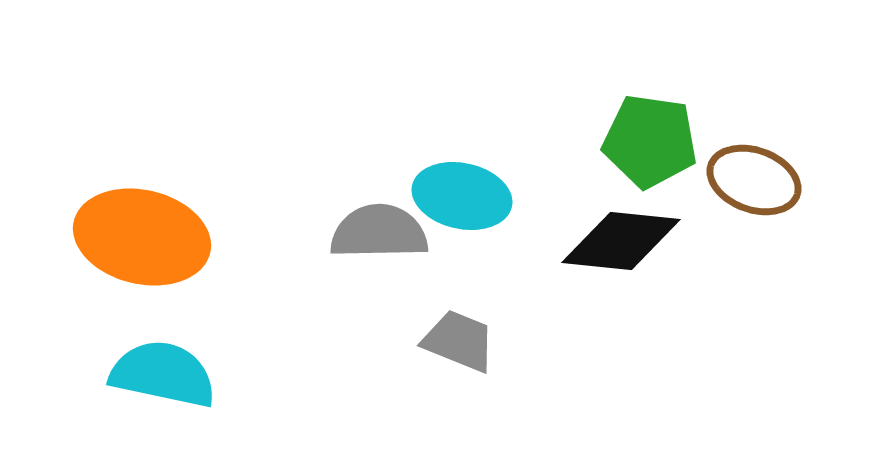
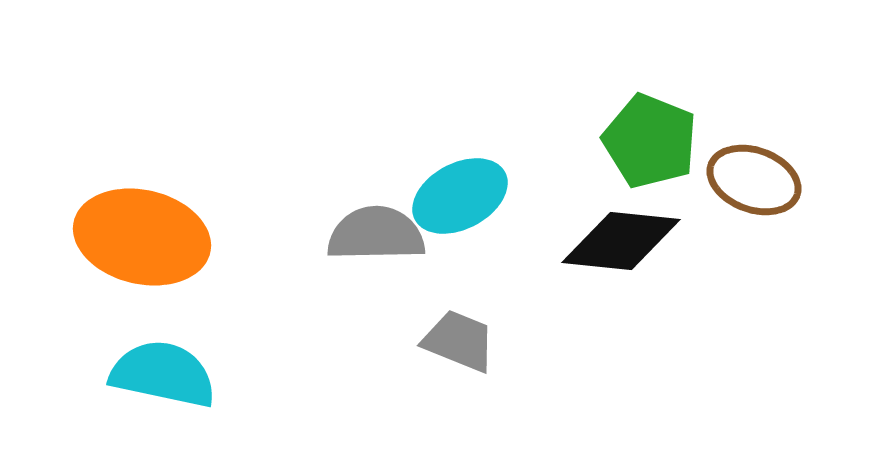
green pentagon: rotated 14 degrees clockwise
cyan ellipse: moved 2 px left; rotated 40 degrees counterclockwise
gray semicircle: moved 3 px left, 2 px down
